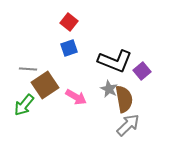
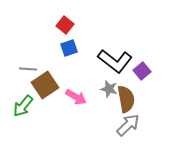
red square: moved 4 px left, 3 px down
black L-shape: rotated 16 degrees clockwise
gray star: rotated 12 degrees counterclockwise
brown semicircle: moved 2 px right
green arrow: moved 1 px left, 1 px down
